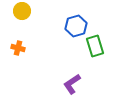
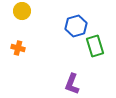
purple L-shape: rotated 35 degrees counterclockwise
